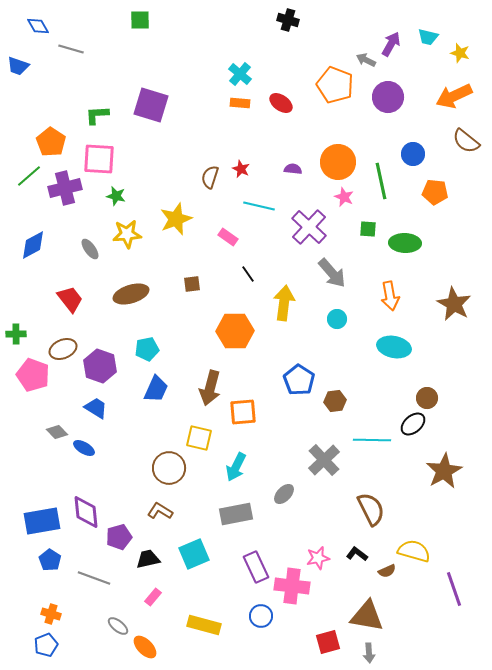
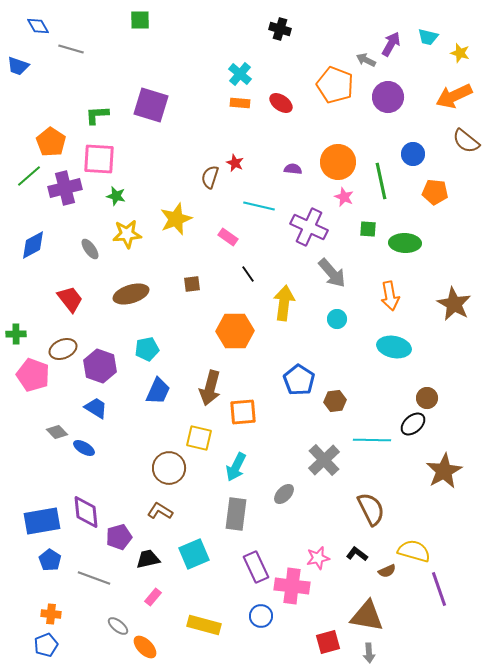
black cross at (288, 20): moved 8 px left, 9 px down
red star at (241, 169): moved 6 px left, 6 px up
purple cross at (309, 227): rotated 18 degrees counterclockwise
blue trapezoid at (156, 389): moved 2 px right, 2 px down
gray rectangle at (236, 514): rotated 72 degrees counterclockwise
purple line at (454, 589): moved 15 px left
orange cross at (51, 614): rotated 12 degrees counterclockwise
